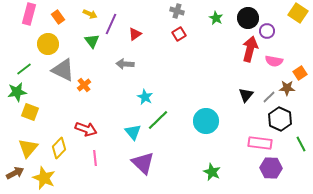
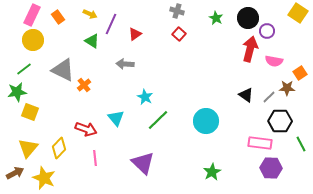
pink rectangle at (29, 14): moved 3 px right, 1 px down; rotated 10 degrees clockwise
red square at (179, 34): rotated 16 degrees counterclockwise
green triangle at (92, 41): rotated 21 degrees counterclockwise
yellow circle at (48, 44): moved 15 px left, 4 px up
black triangle at (246, 95): rotated 35 degrees counterclockwise
black hexagon at (280, 119): moved 2 px down; rotated 25 degrees counterclockwise
cyan triangle at (133, 132): moved 17 px left, 14 px up
green star at (212, 172): rotated 18 degrees clockwise
